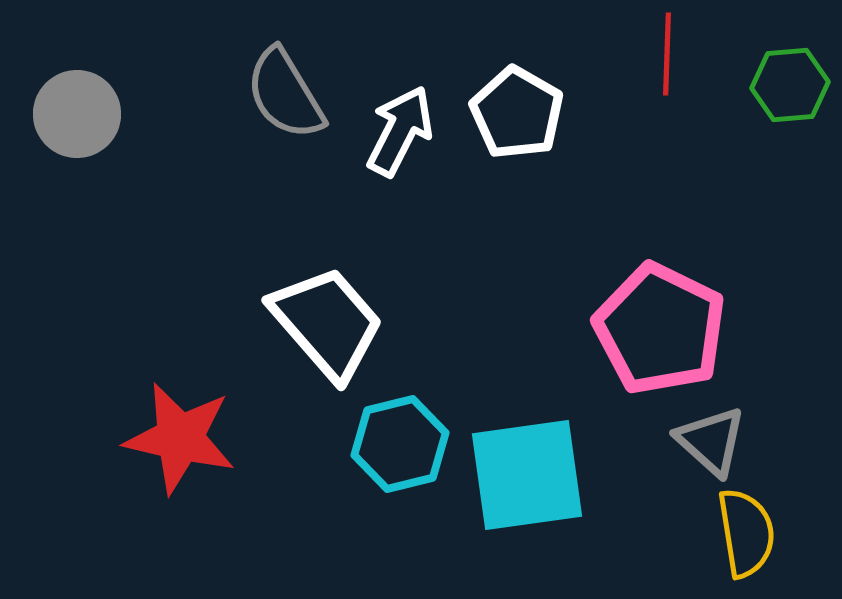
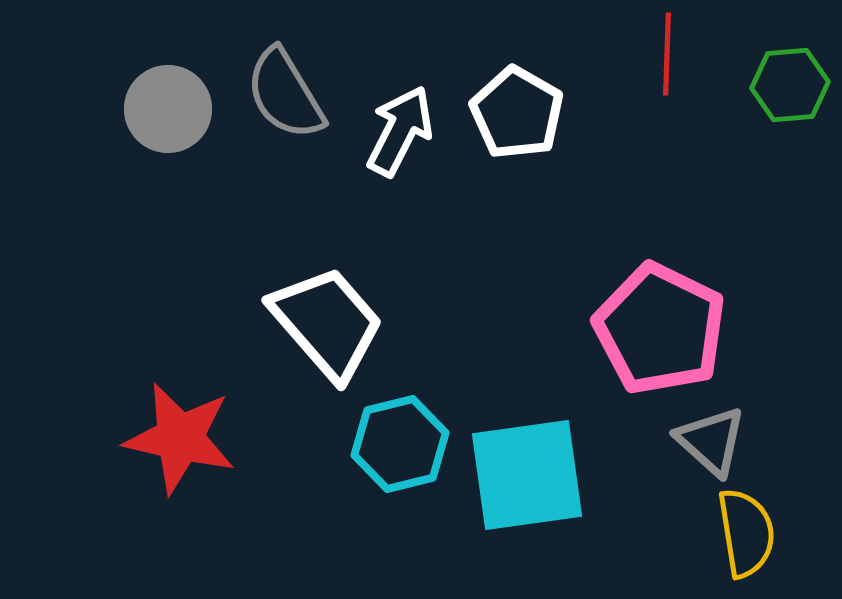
gray circle: moved 91 px right, 5 px up
